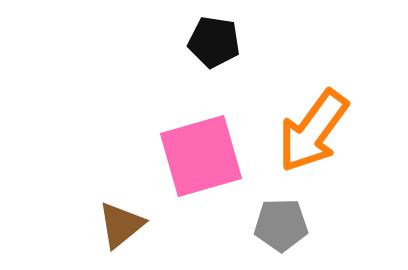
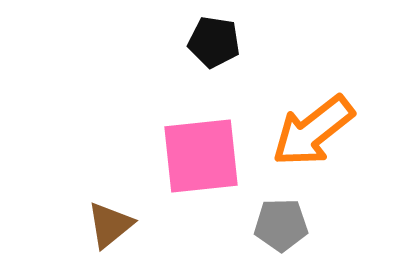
orange arrow: rotated 16 degrees clockwise
pink square: rotated 10 degrees clockwise
brown triangle: moved 11 px left
